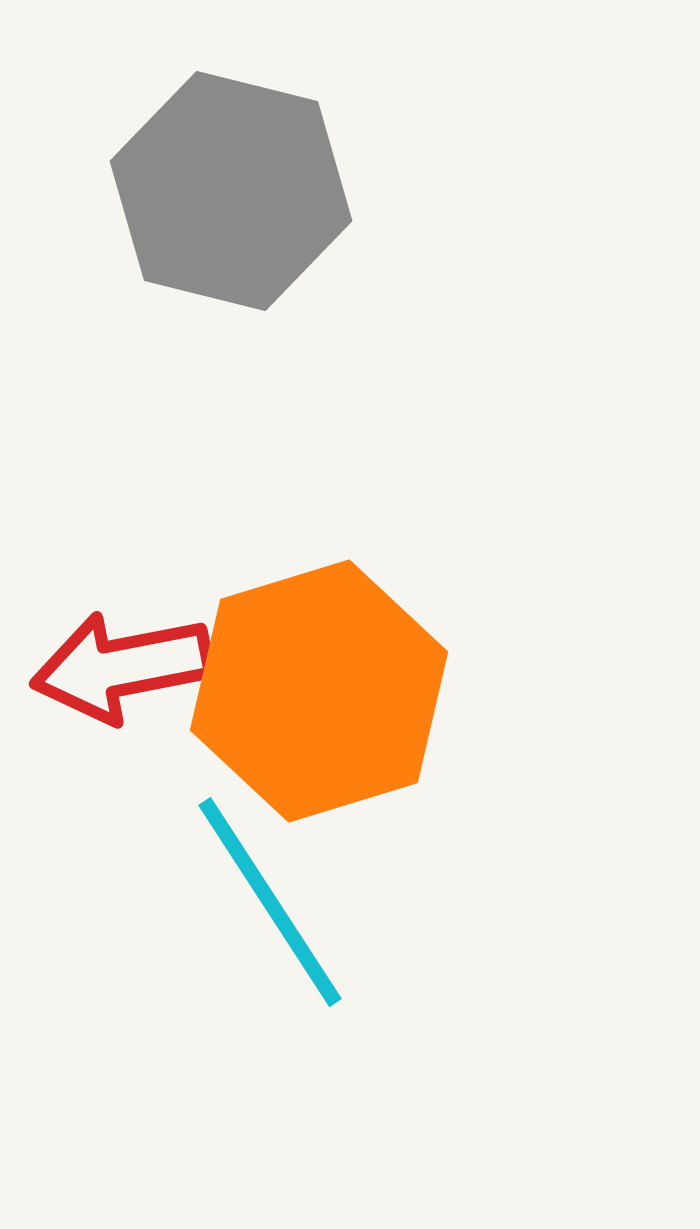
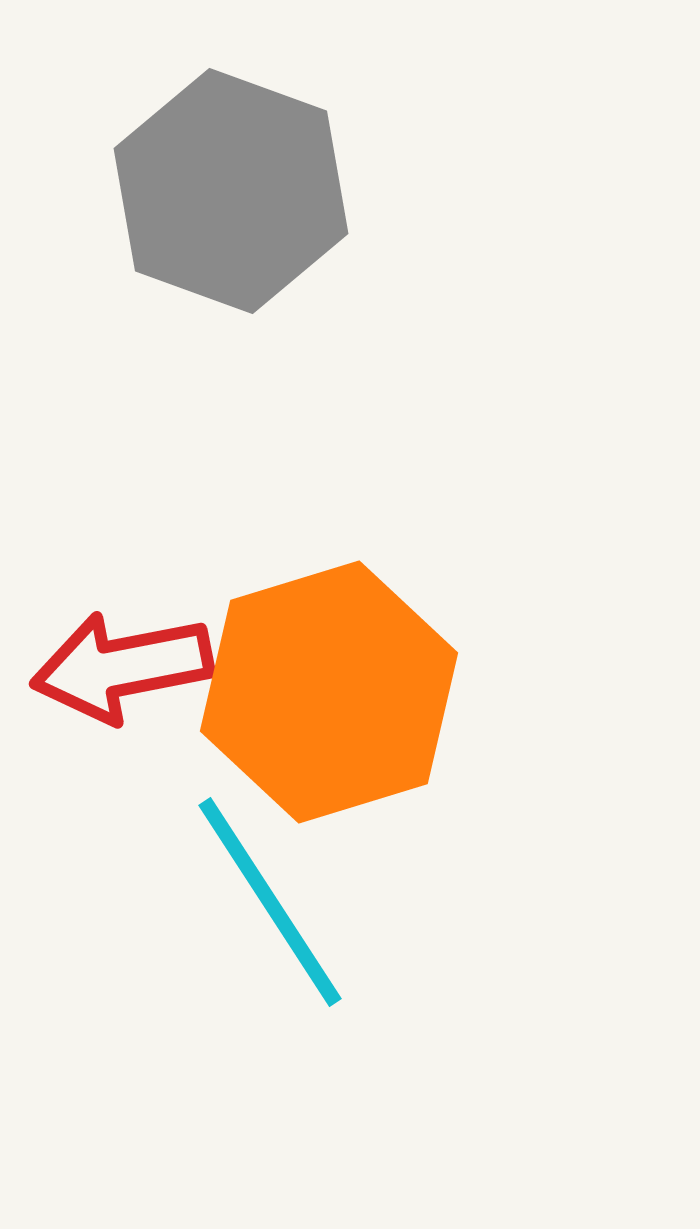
gray hexagon: rotated 6 degrees clockwise
orange hexagon: moved 10 px right, 1 px down
